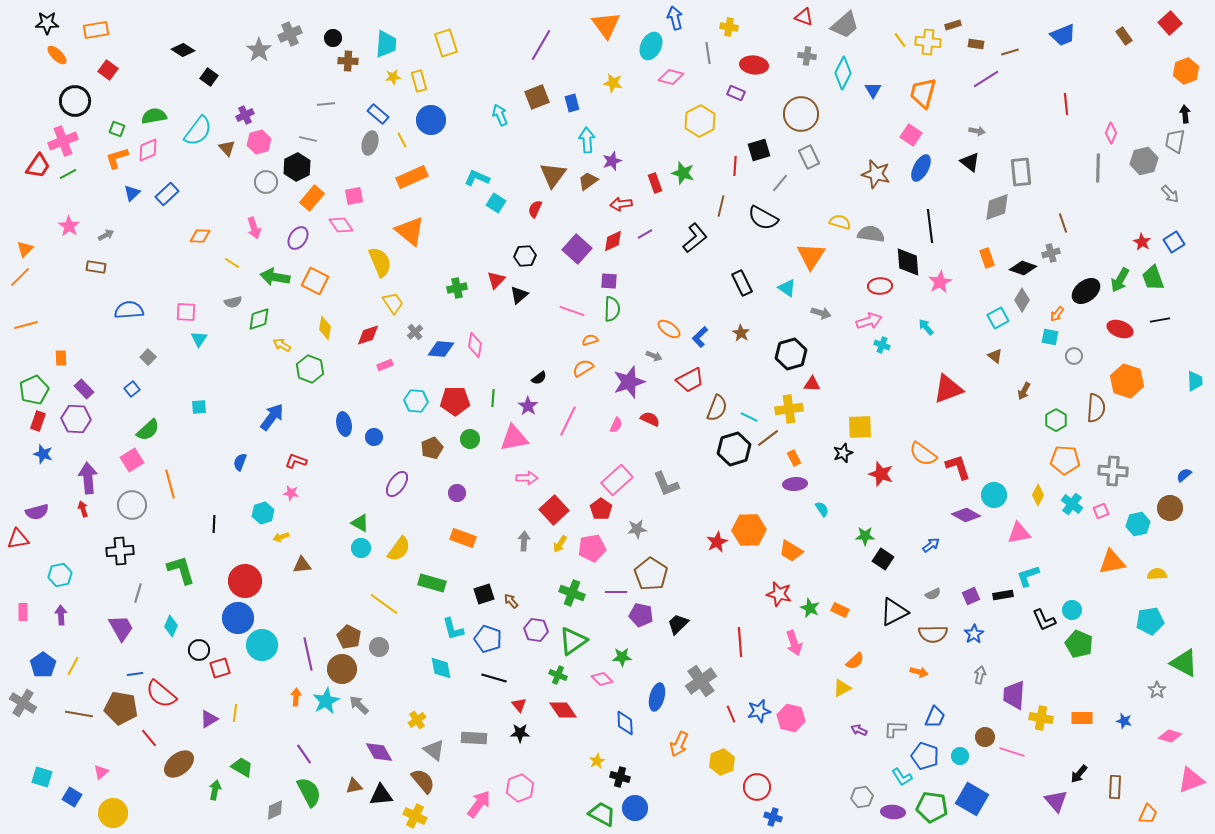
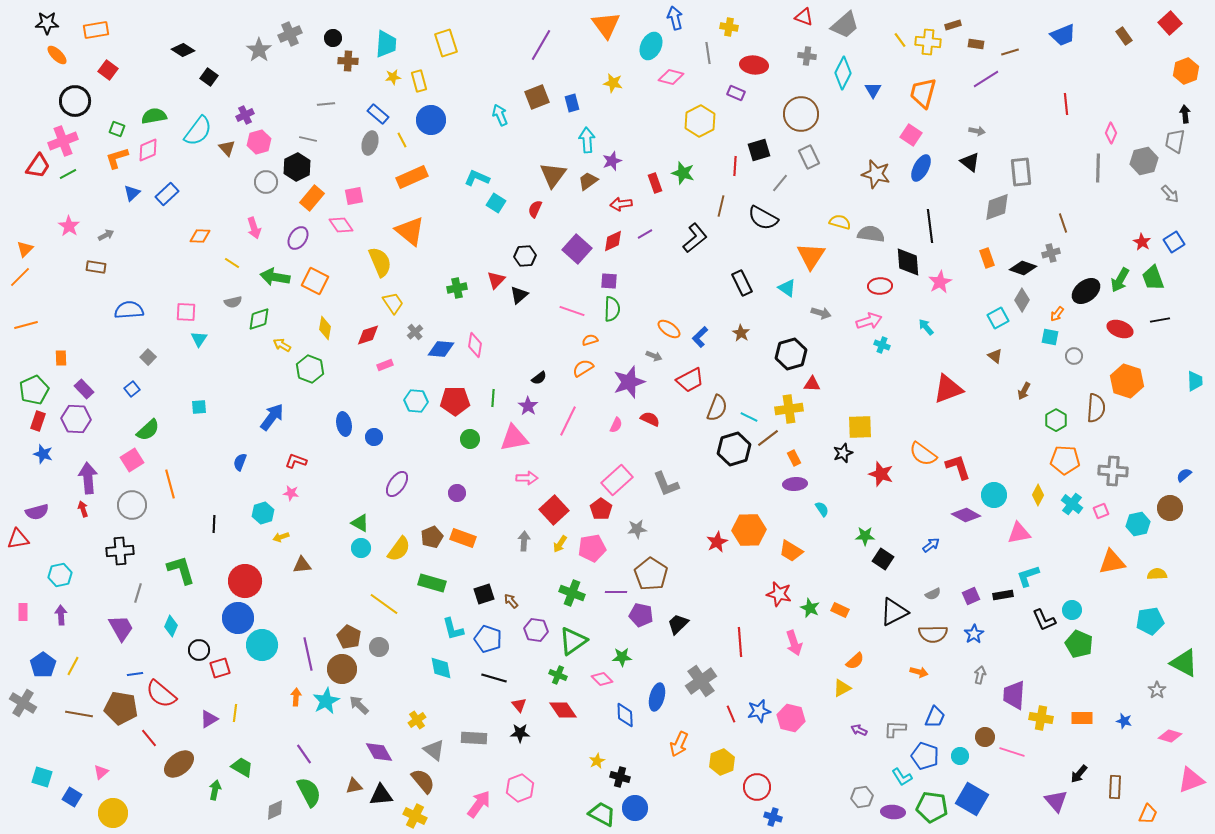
brown pentagon at (432, 448): moved 89 px down
blue diamond at (625, 723): moved 8 px up
